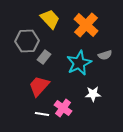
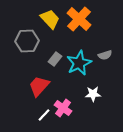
orange cross: moved 7 px left, 6 px up
gray rectangle: moved 11 px right, 2 px down
white line: moved 2 px right, 1 px down; rotated 56 degrees counterclockwise
